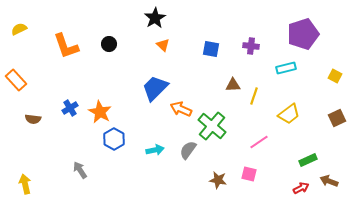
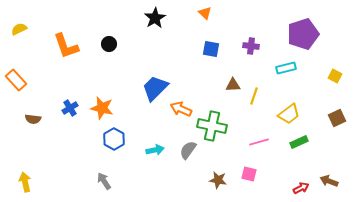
orange triangle: moved 42 px right, 32 px up
orange star: moved 2 px right, 4 px up; rotated 15 degrees counterclockwise
green cross: rotated 28 degrees counterclockwise
pink line: rotated 18 degrees clockwise
green rectangle: moved 9 px left, 18 px up
gray arrow: moved 24 px right, 11 px down
yellow arrow: moved 2 px up
